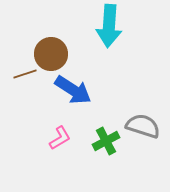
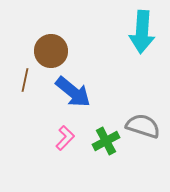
cyan arrow: moved 33 px right, 6 px down
brown circle: moved 3 px up
brown line: moved 6 px down; rotated 60 degrees counterclockwise
blue arrow: moved 2 px down; rotated 6 degrees clockwise
pink L-shape: moved 5 px right; rotated 15 degrees counterclockwise
